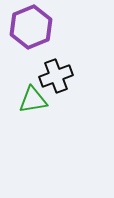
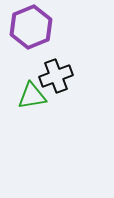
green triangle: moved 1 px left, 4 px up
